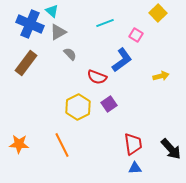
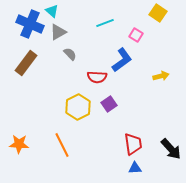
yellow square: rotated 12 degrees counterclockwise
red semicircle: rotated 18 degrees counterclockwise
